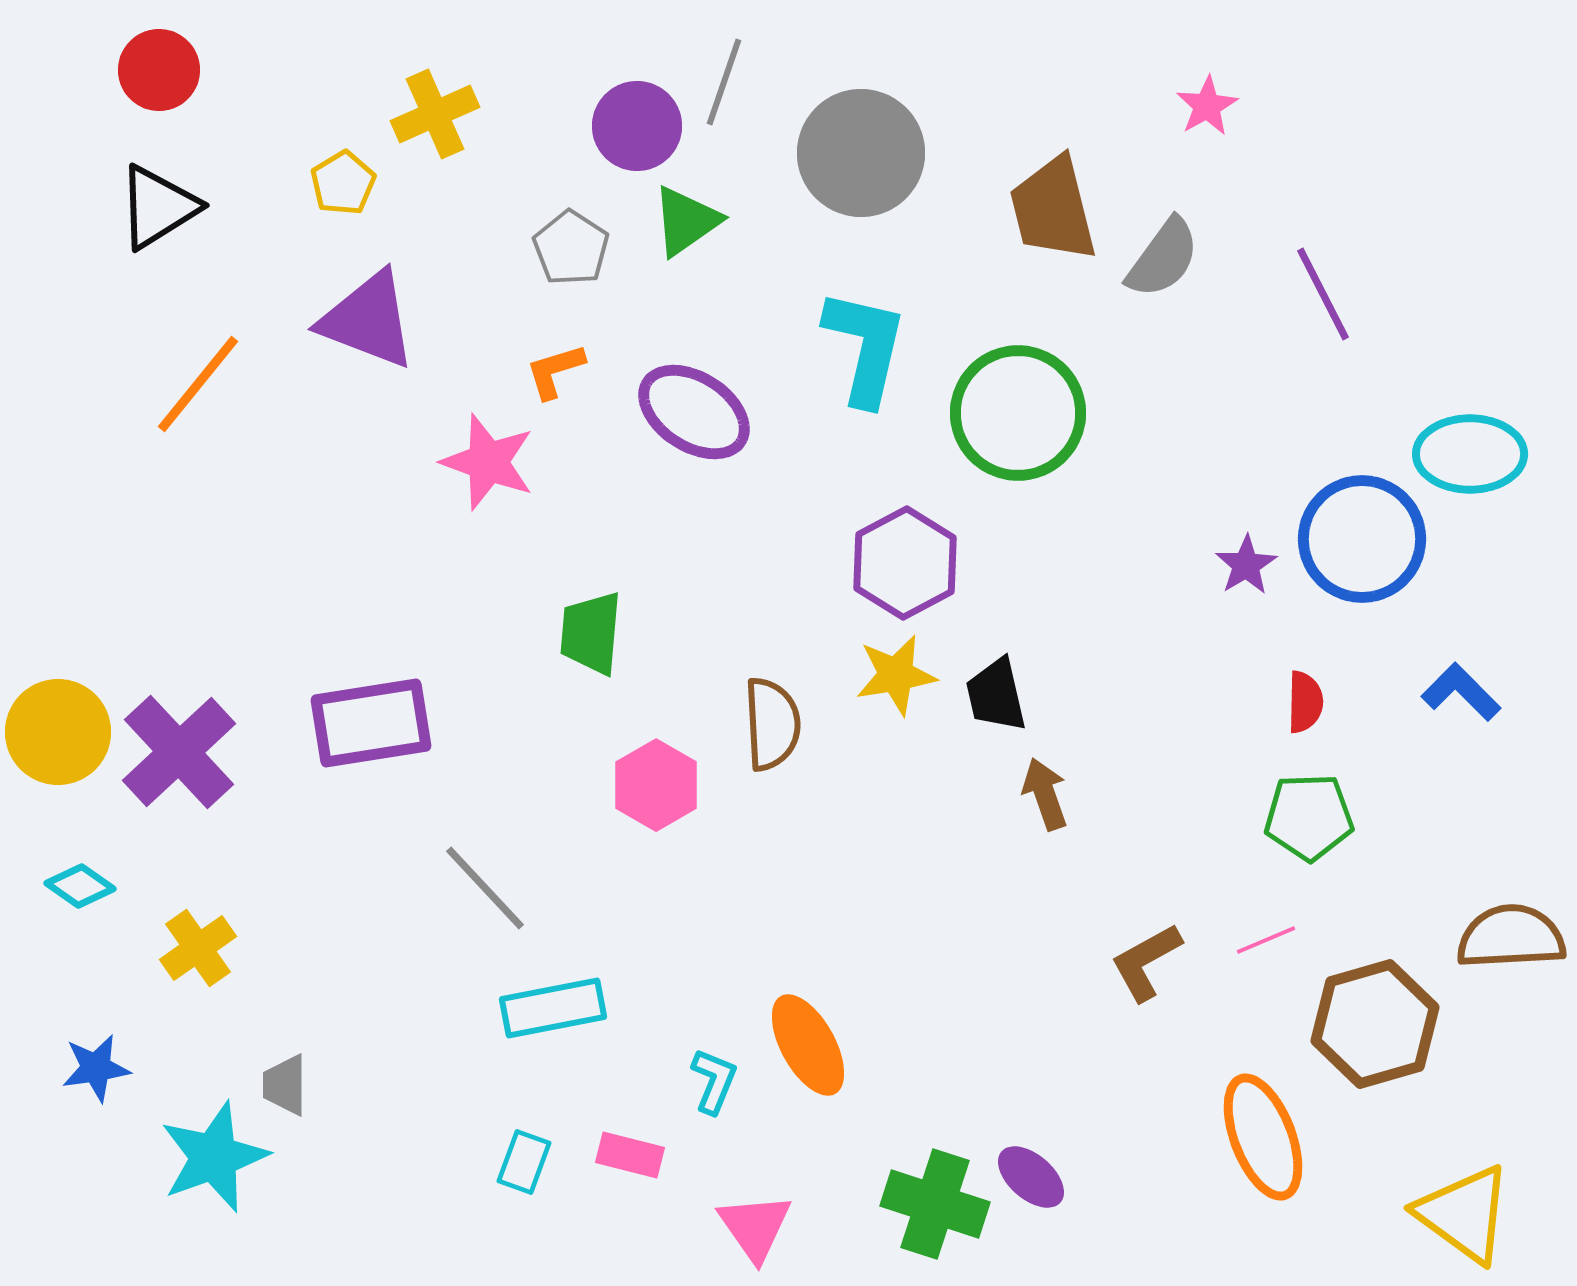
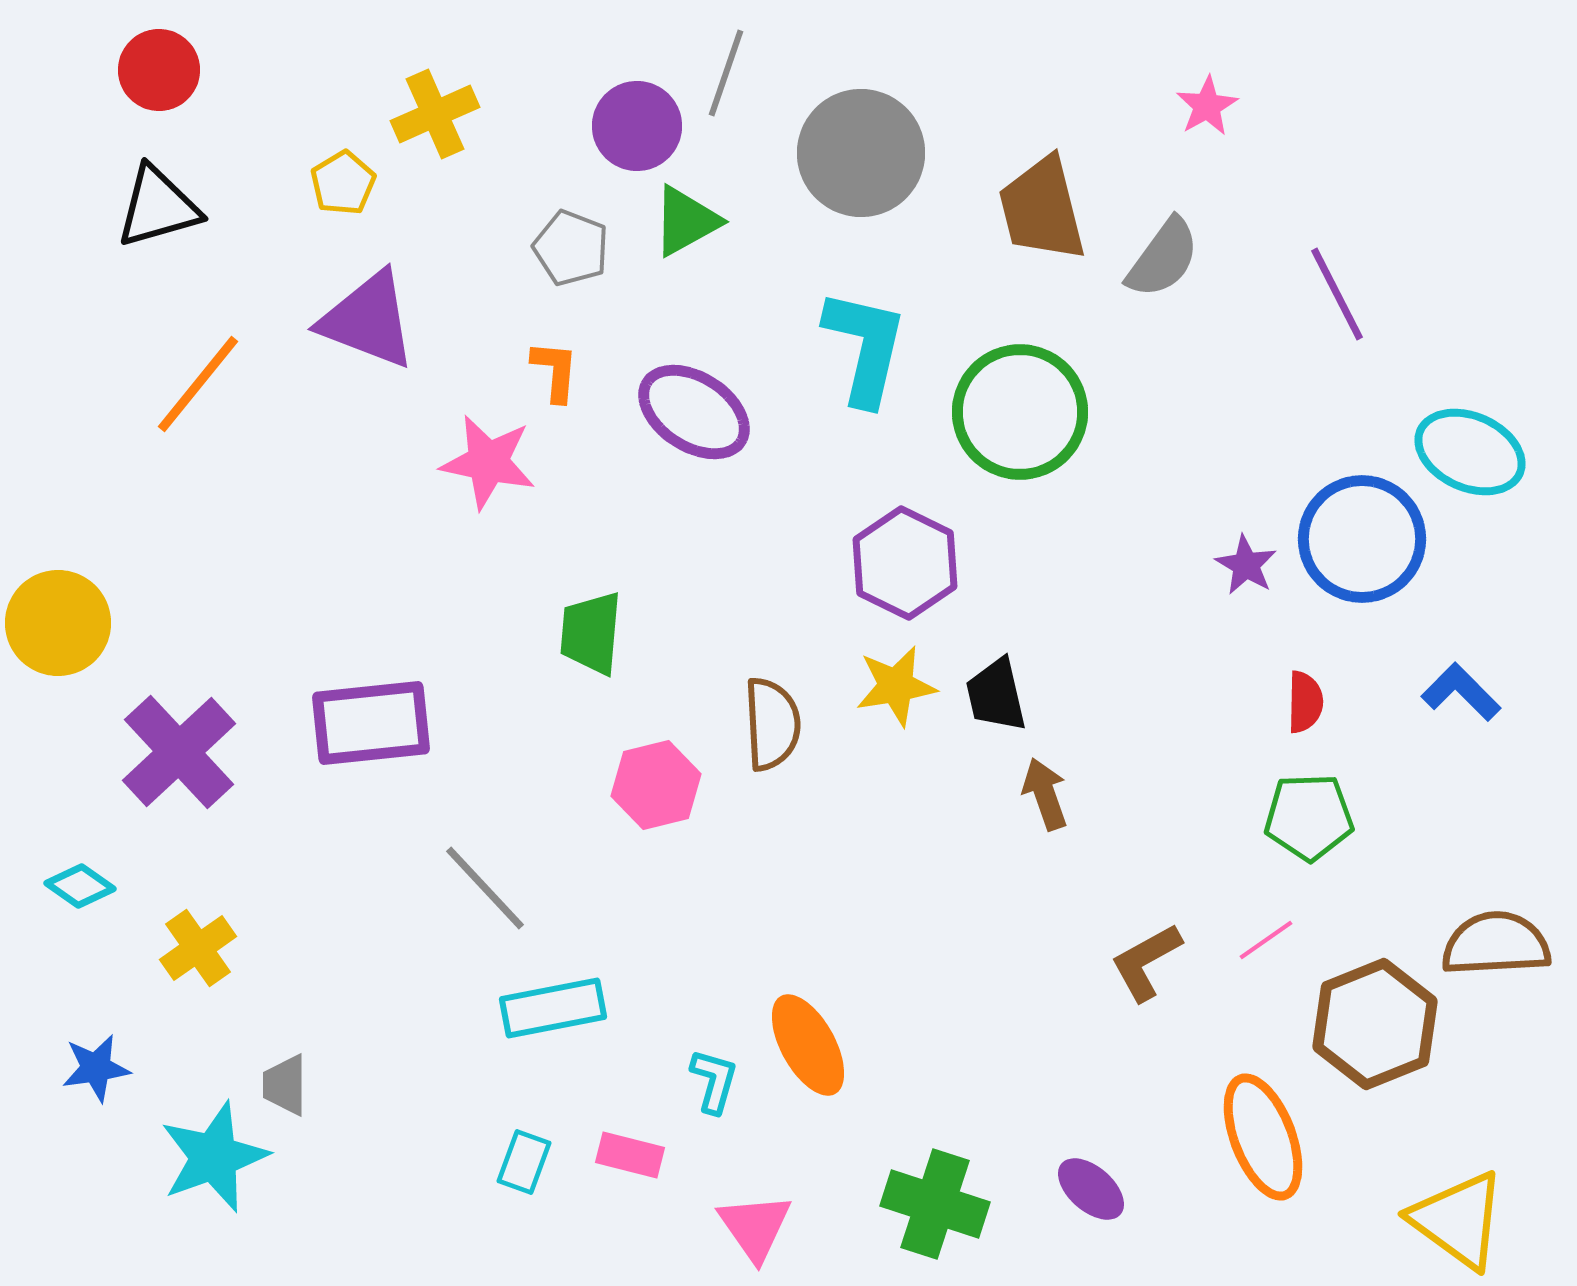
gray line at (724, 82): moved 2 px right, 9 px up
black triangle at (158, 207): rotated 16 degrees clockwise
brown trapezoid at (1053, 209): moved 11 px left
green triangle at (686, 221): rotated 6 degrees clockwise
gray pentagon at (571, 248): rotated 12 degrees counterclockwise
purple line at (1323, 294): moved 14 px right
orange L-shape at (555, 371): rotated 112 degrees clockwise
green circle at (1018, 413): moved 2 px right, 1 px up
cyan ellipse at (1470, 454): moved 2 px up; rotated 24 degrees clockwise
pink star at (488, 462): rotated 8 degrees counterclockwise
purple hexagon at (905, 563): rotated 6 degrees counterclockwise
purple star at (1246, 565): rotated 10 degrees counterclockwise
yellow star at (896, 675): moved 11 px down
purple rectangle at (371, 723): rotated 3 degrees clockwise
yellow circle at (58, 732): moved 109 px up
pink hexagon at (656, 785): rotated 16 degrees clockwise
brown semicircle at (1511, 937): moved 15 px left, 7 px down
pink line at (1266, 940): rotated 12 degrees counterclockwise
brown hexagon at (1375, 1024): rotated 6 degrees counterclockwise
cyan L-shape at (714, 1081): rotated 6 degrees counterclockwise
purple ellipse at (1031, 1177): moved 60 px right, 12 px down
yellow triangle at (1464, 1214): moved 6 px left, 6 px down
